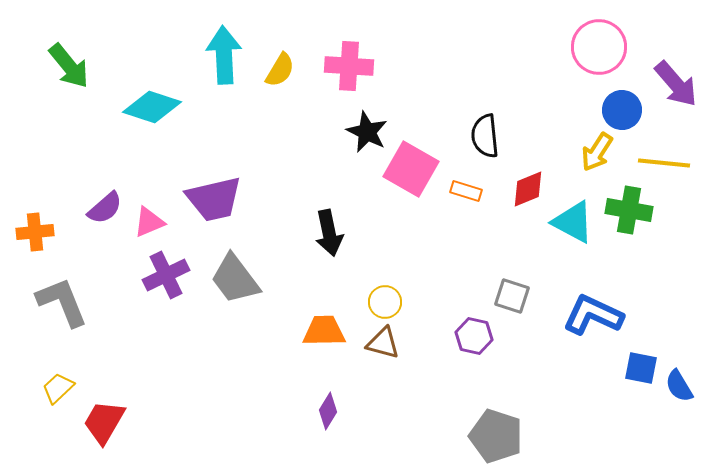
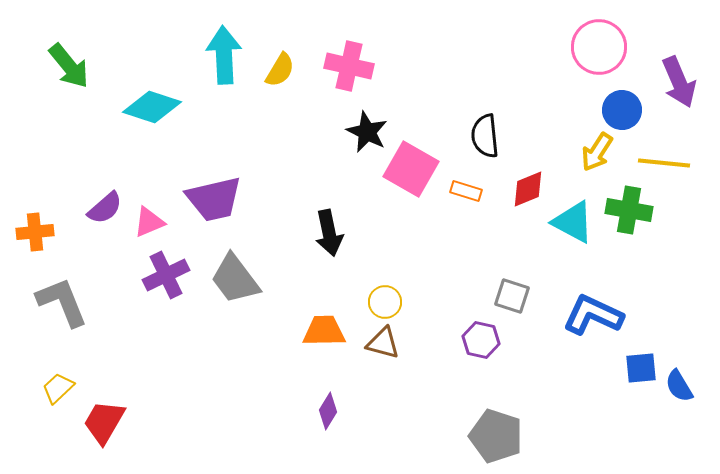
pink cross: rotated 9 degrees clockwise
purple arrow: moved 3 px right, 2 px up; rotated 18 degrees clockwise
purple hexagon: moved 7 px right, 4 px down
blue square: rotated 16 degrees counterclockwise
